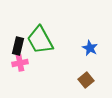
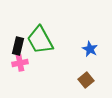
blue star: moved 1 px down
